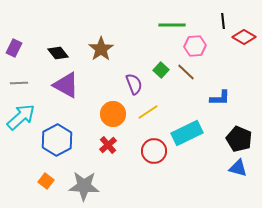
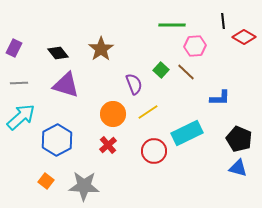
purple triangle: rotated 12 degrees counterclockwise
